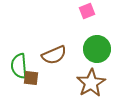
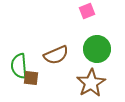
brown semicircle: moved 2 px right
